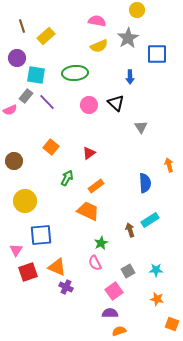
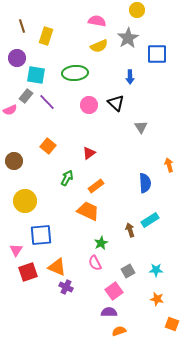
yellow rectangle at (46, 36): rotated 30 degrees counterclockwise
orange square at (51, 147): moved 3 px left, 1 px up
purple semicircle at (110, 313): moved 1 px left, 1 px up
